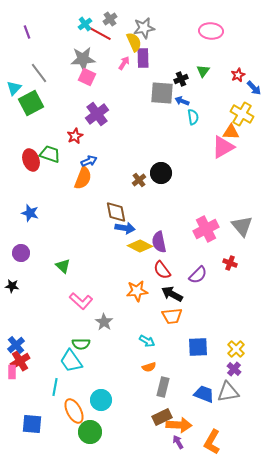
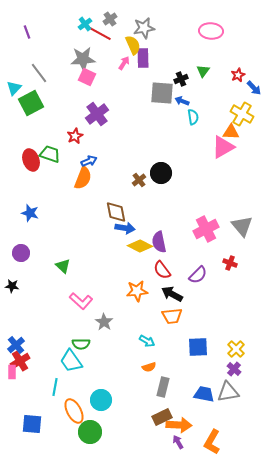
yellow semicircle at (134, 42): moved 1 px left, 3 px down
blue trapezoid at (204, 394): rotated 10 degrees counterclockwise
